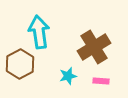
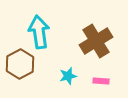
brown cross: moved 2 px right, 6 px up
